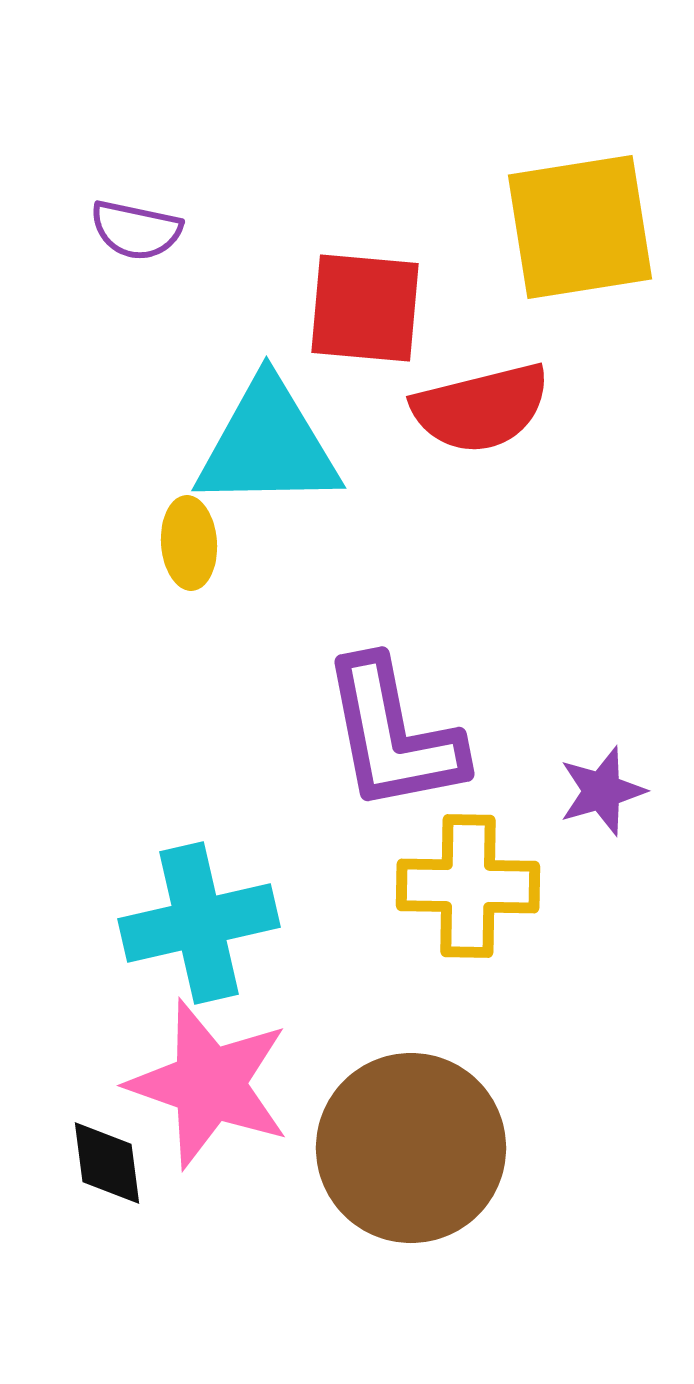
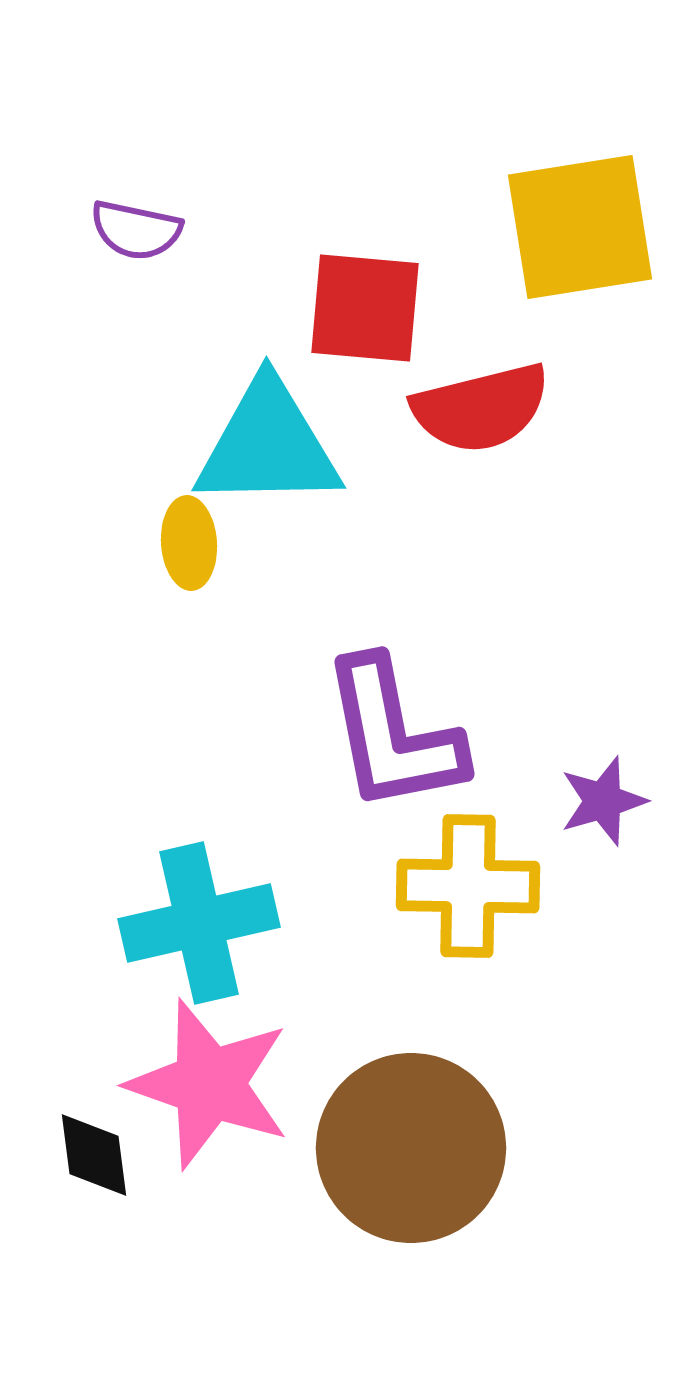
purple star: moved 1 px right, 10 px down
black diamond: moved 13 px left, 8 px up
